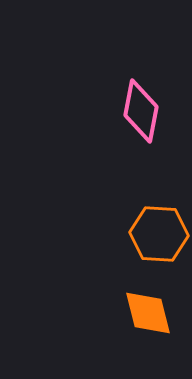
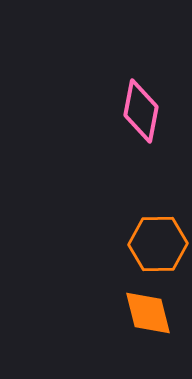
orange hexagon: moved 1 px left, 10 px down; rotated 4 degrees counterclockwise
